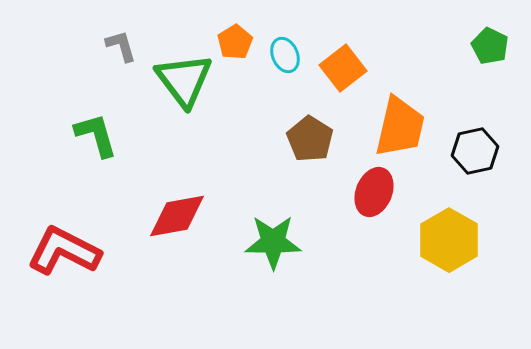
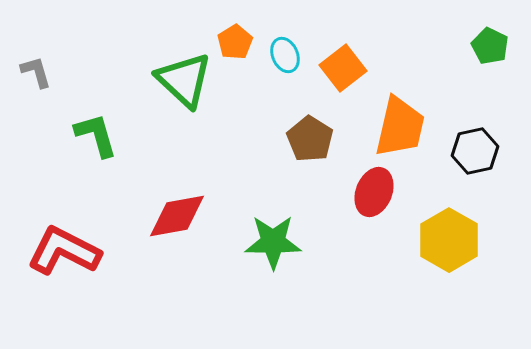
gray L-shape: moved 85 px left, 26 px down
green triangle: rotated 10 degrees counterclockwise
